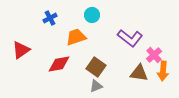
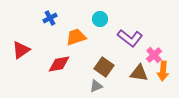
cyan circle: moved 8 px right, 4 px down
brown square: moved 8 px right
